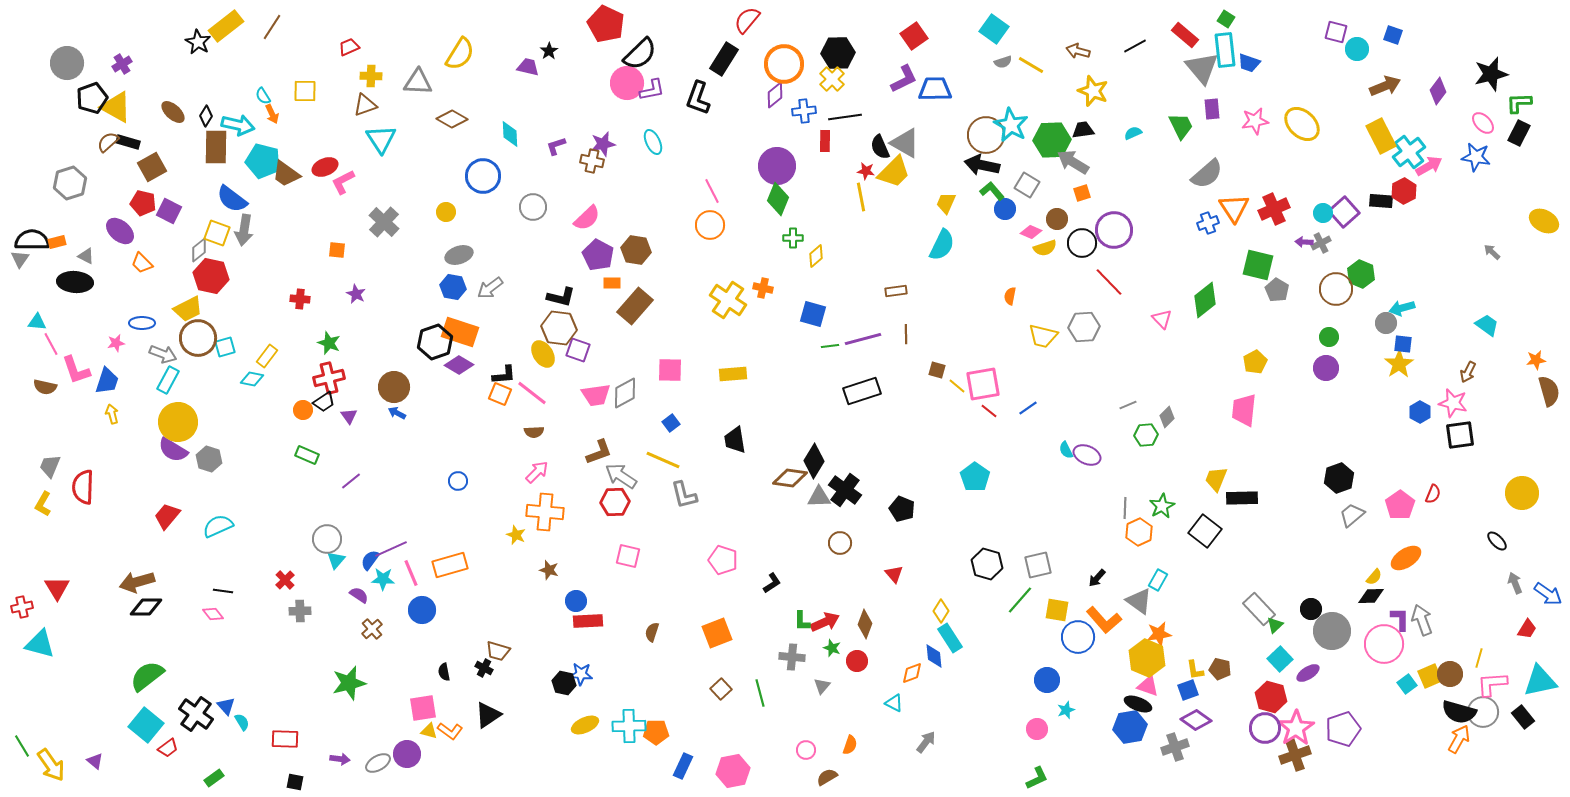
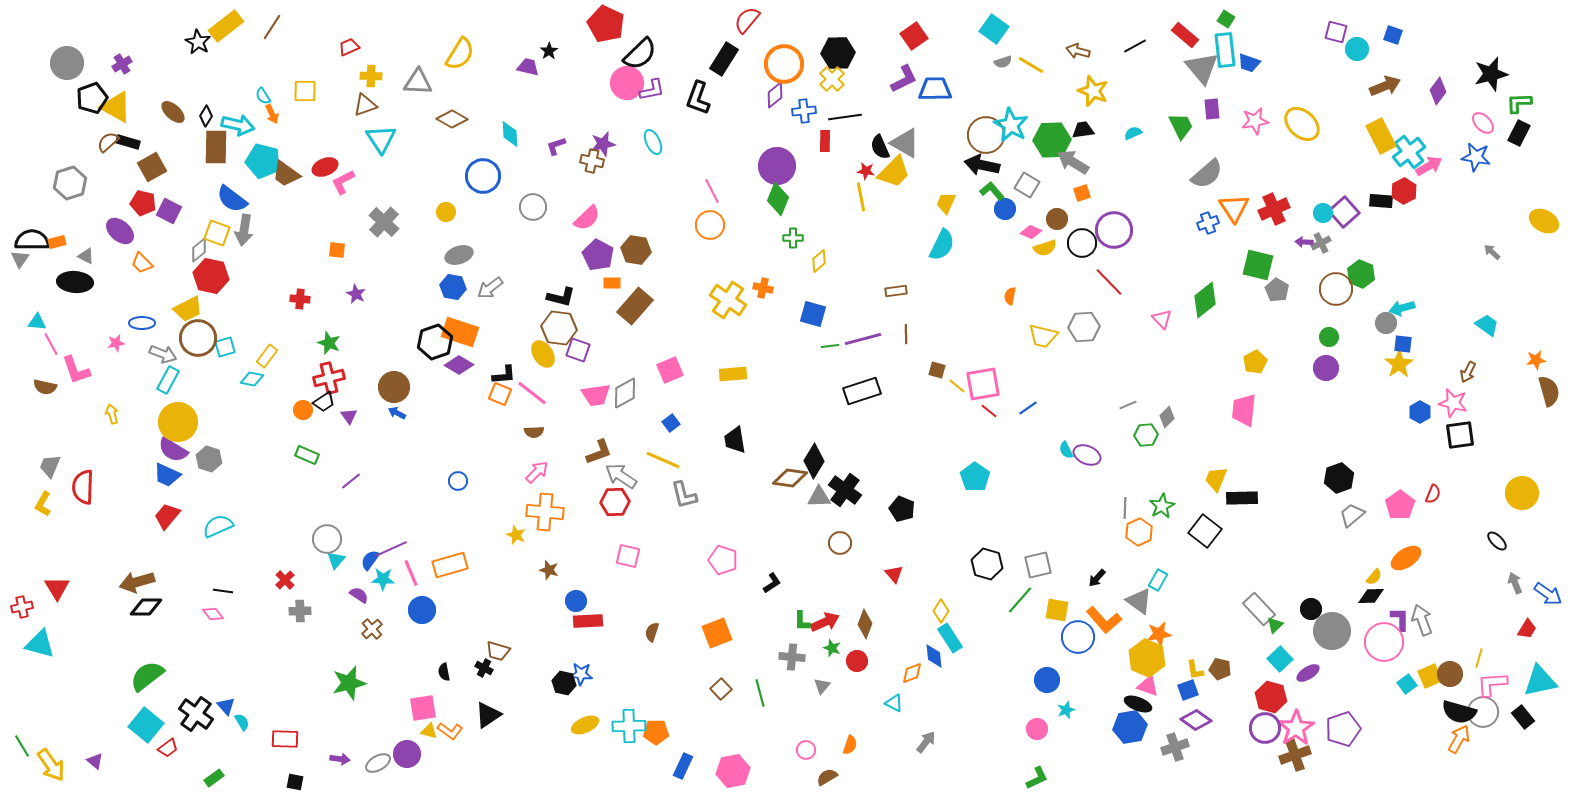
yellow diamond at (816, 256): moved 3 px right, 5 px down
pink square at (670, 370): rotated 24 degrees counterclockwise
blue trapezoid at (107, 381): moved 60 px right, 94 px down; rotated 96 degrees clockwise
pink circle at (1384, 644): moved 2 px up
